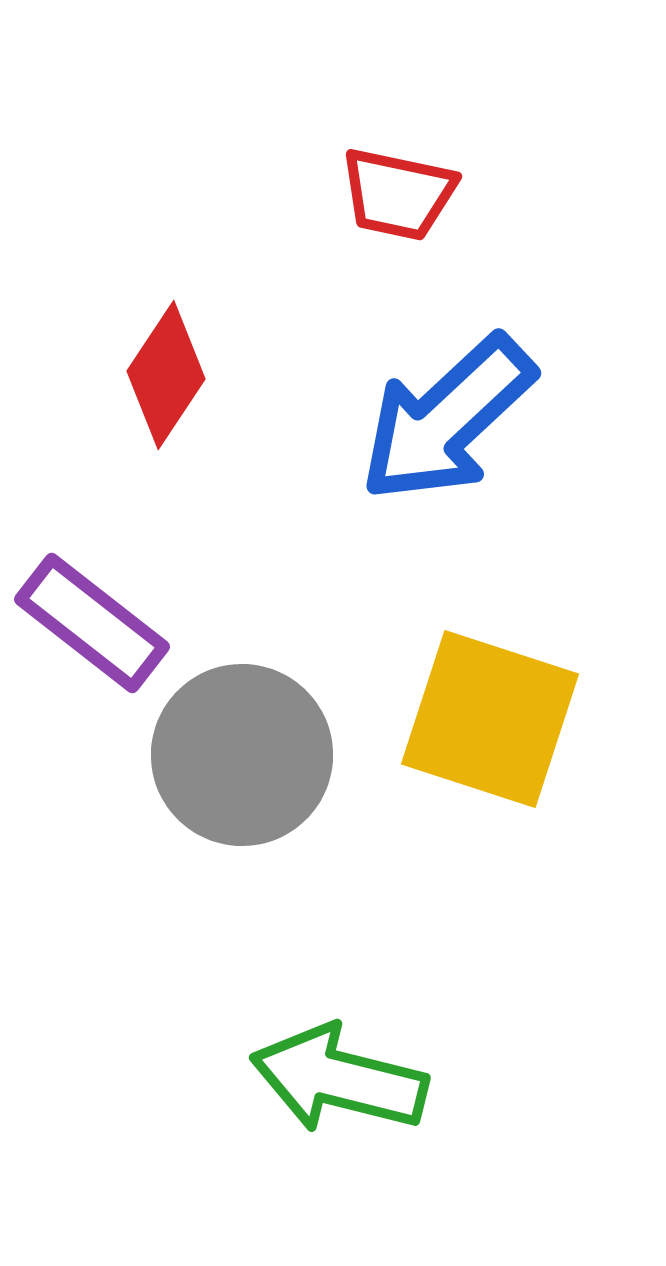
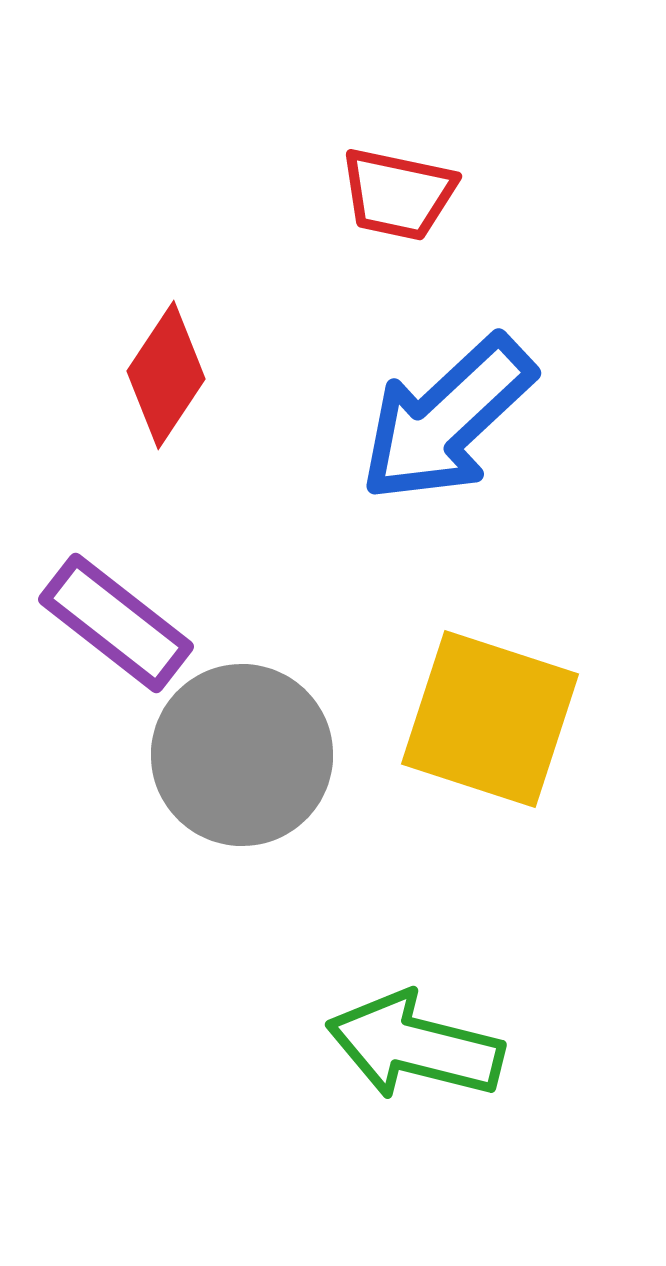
purple rectangle: moved 24 px right
green arrow: moved 76 px right, 33 px up
